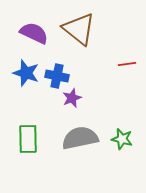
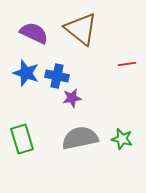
brown triangle: moved 2 px right
purple star: rotated 12 degrees clockwise
green rectangle: moved 6 px left; rotated 16 degrees counterclockwise
